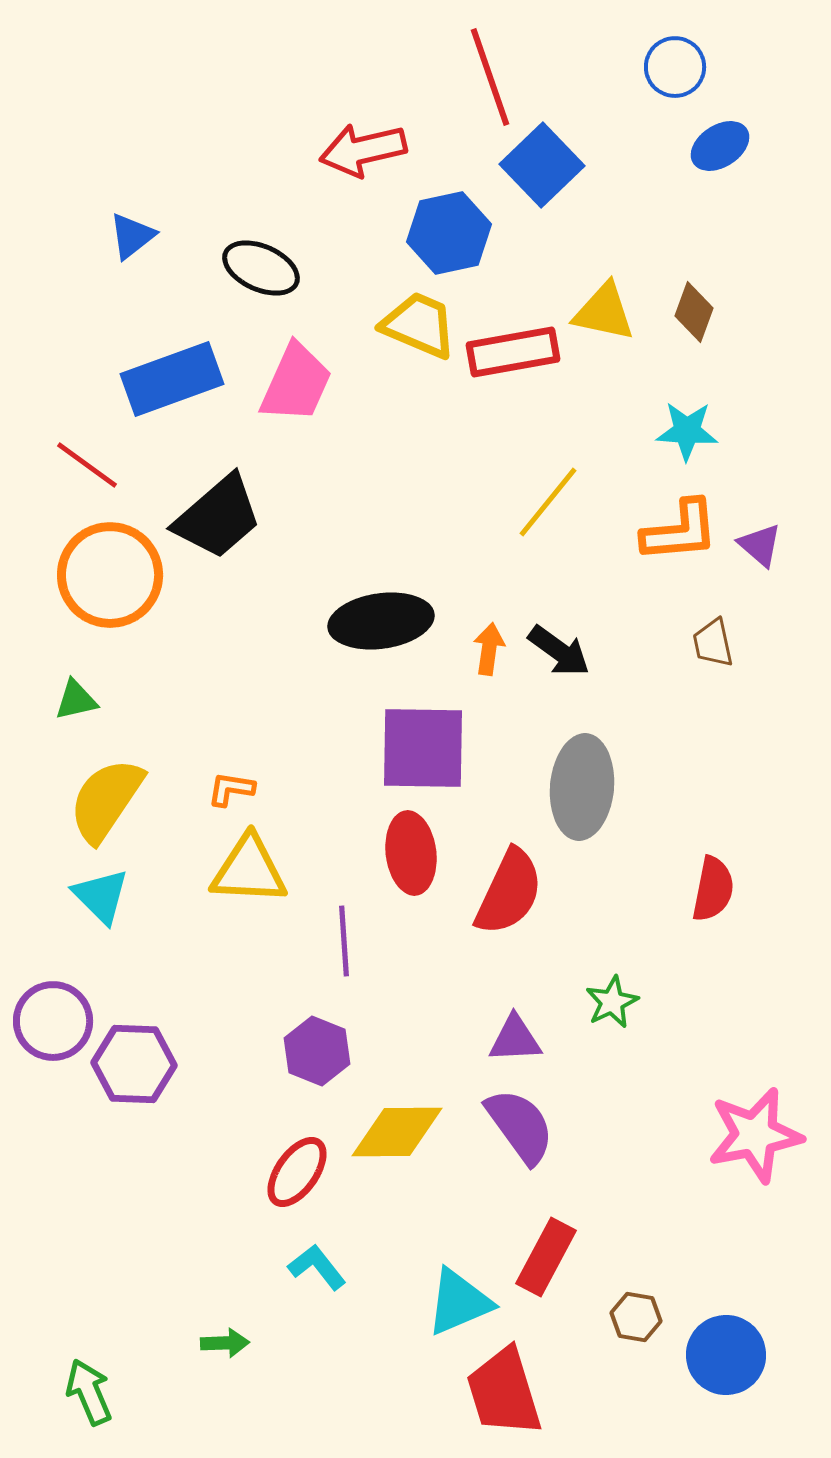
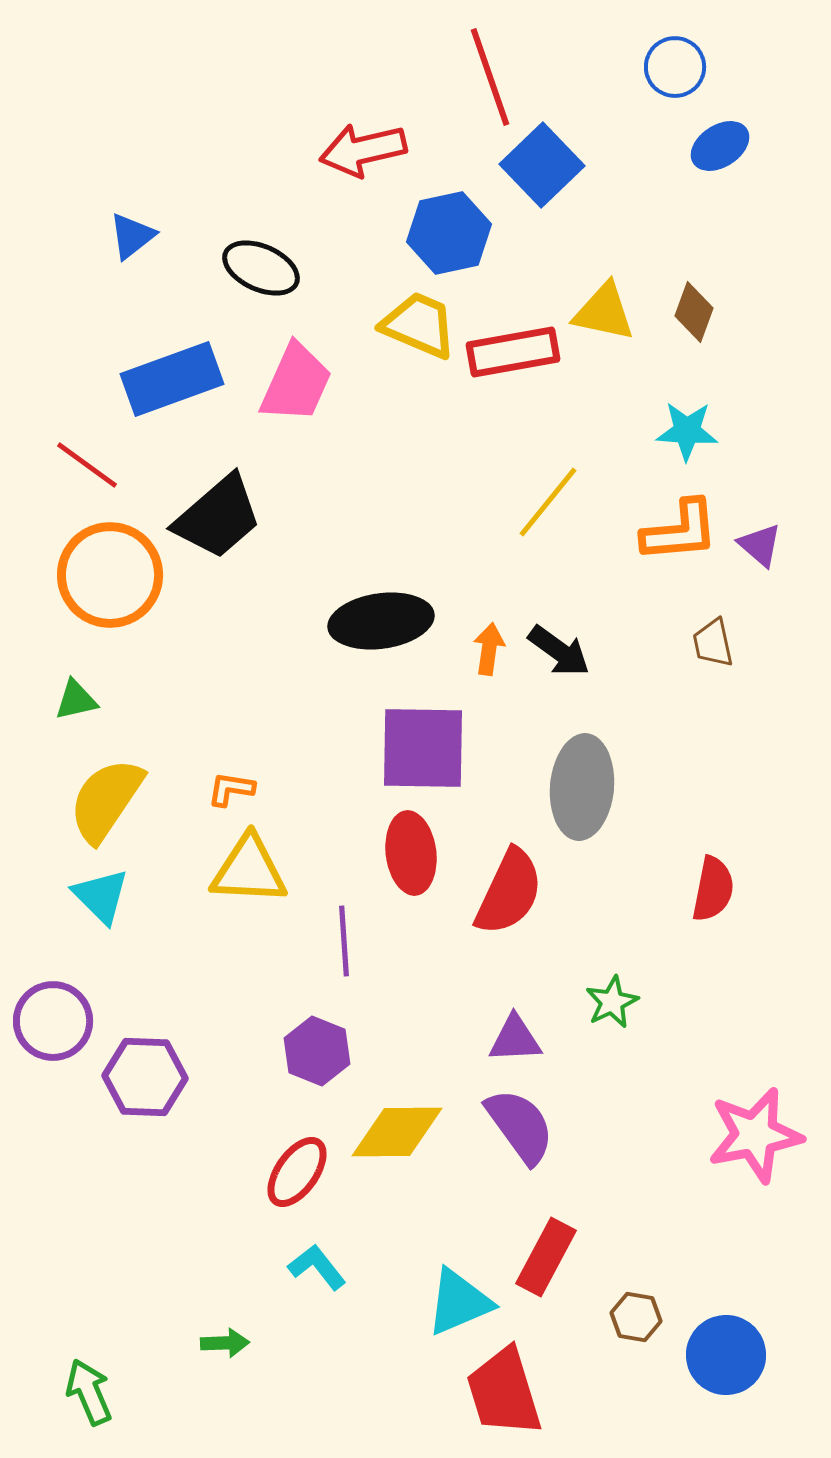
purple hexagon at (134, 1064): moved 11 px right, 13 px down
